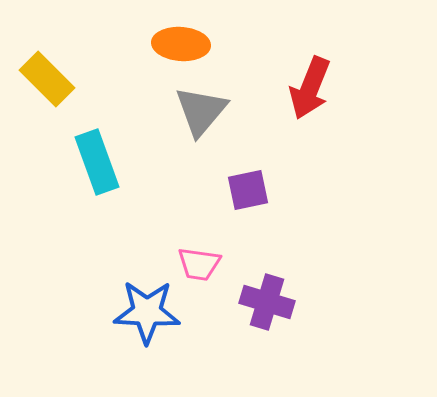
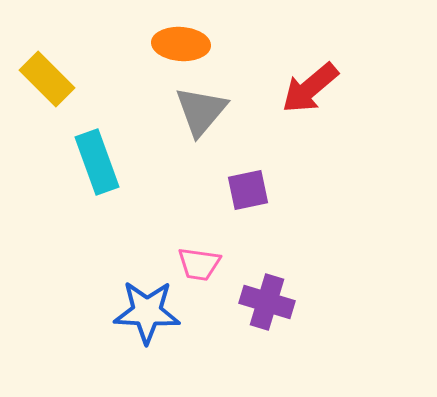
red arrow: rotated 28 degrees clockwise
